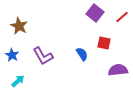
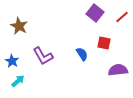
blue star: moved 6 px down
